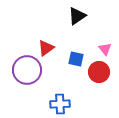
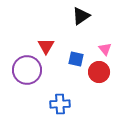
black triangle: moved 4 px right
red triangle: moved 2 px up; rotated 24 degrees counterclockwise
